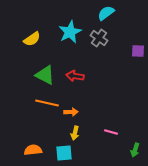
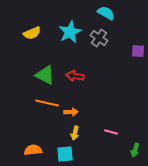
cyan semicircle: rotated 66 degrees clockwise
yellow semicircle: moved 6 px up; rotated 12 degrees clockwise
cyan square: moved 1 px right, 1 px down
